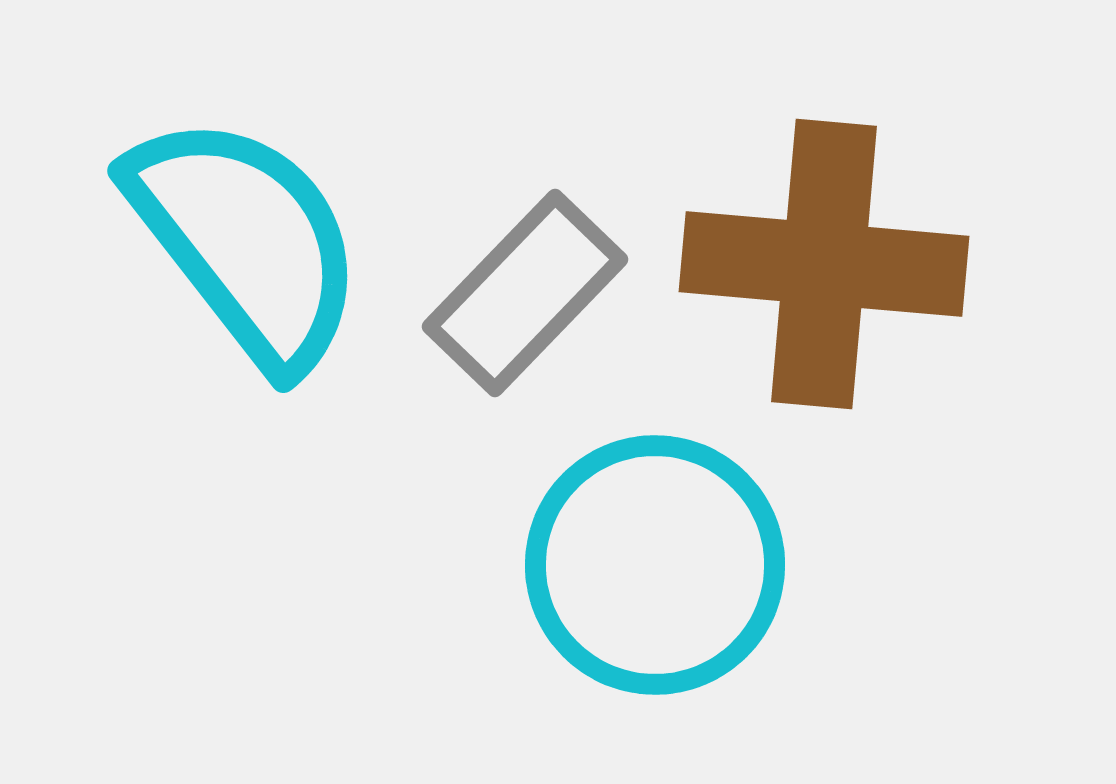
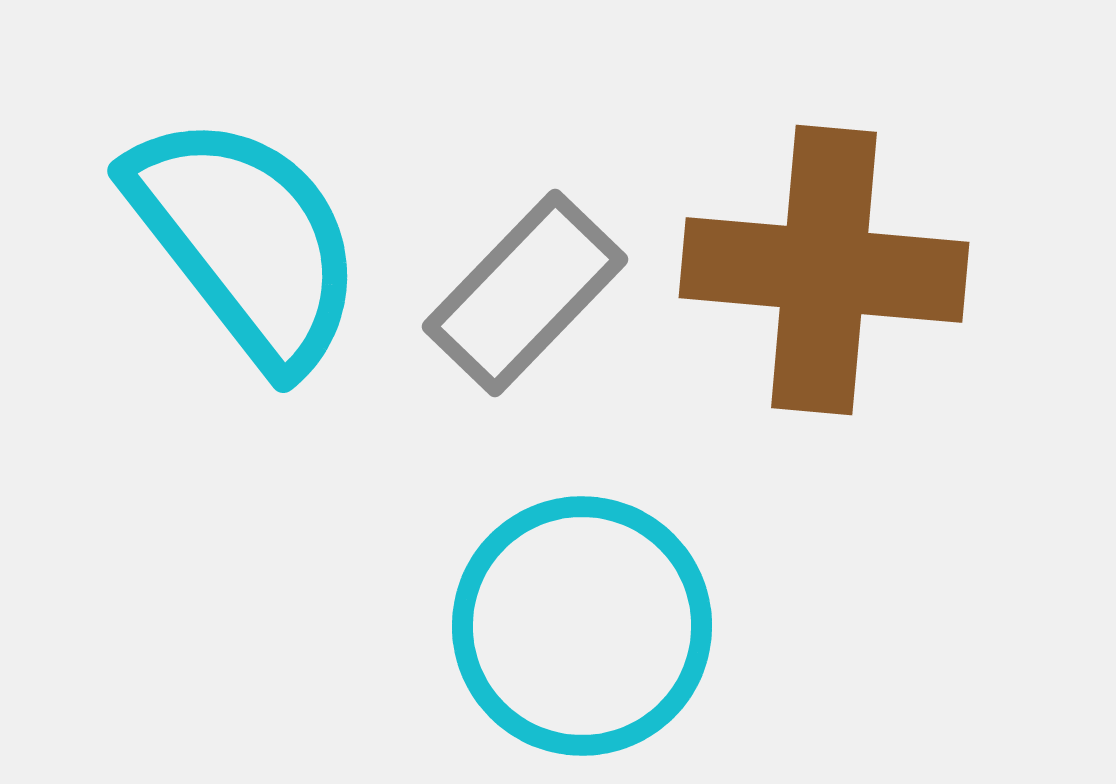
brown cross: moved 6 px down
cyan circle: moved 73 px left, 61 px down
